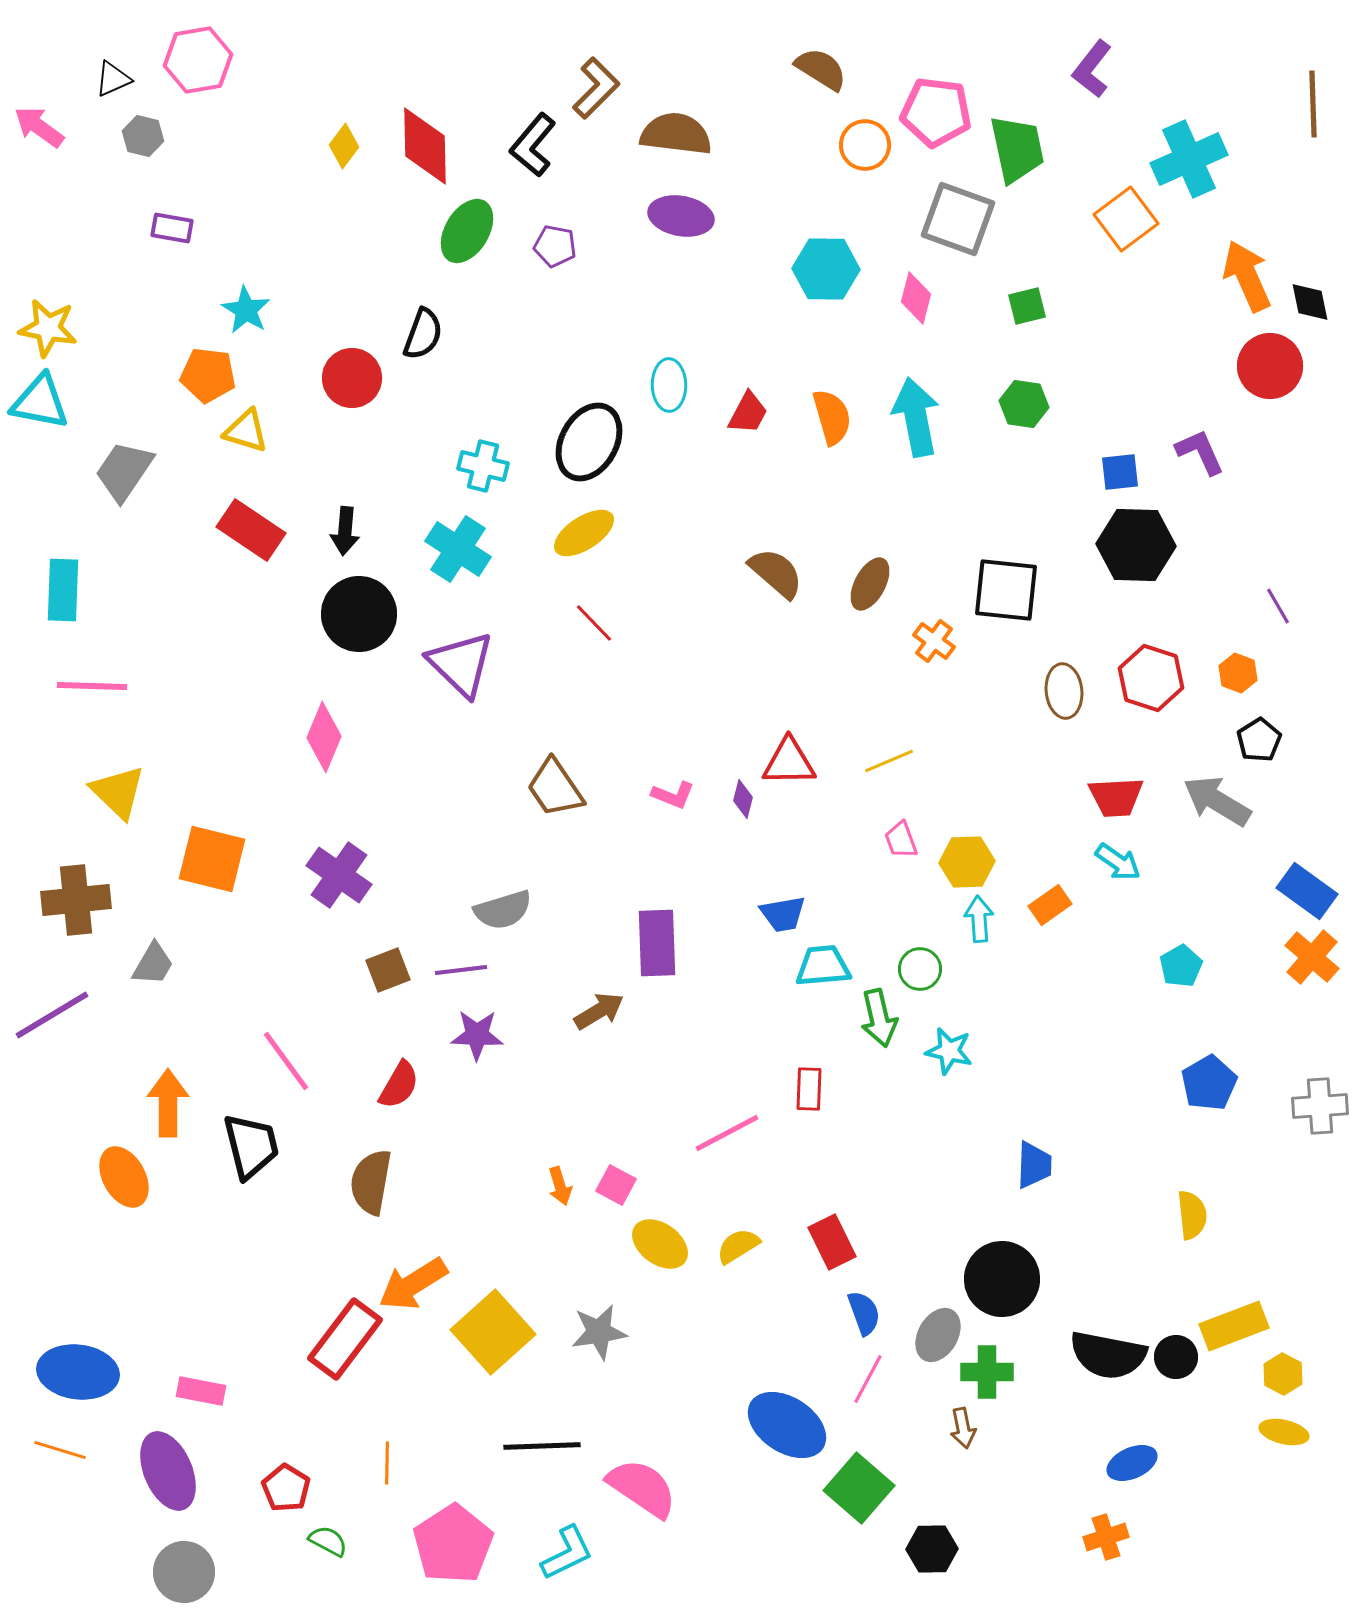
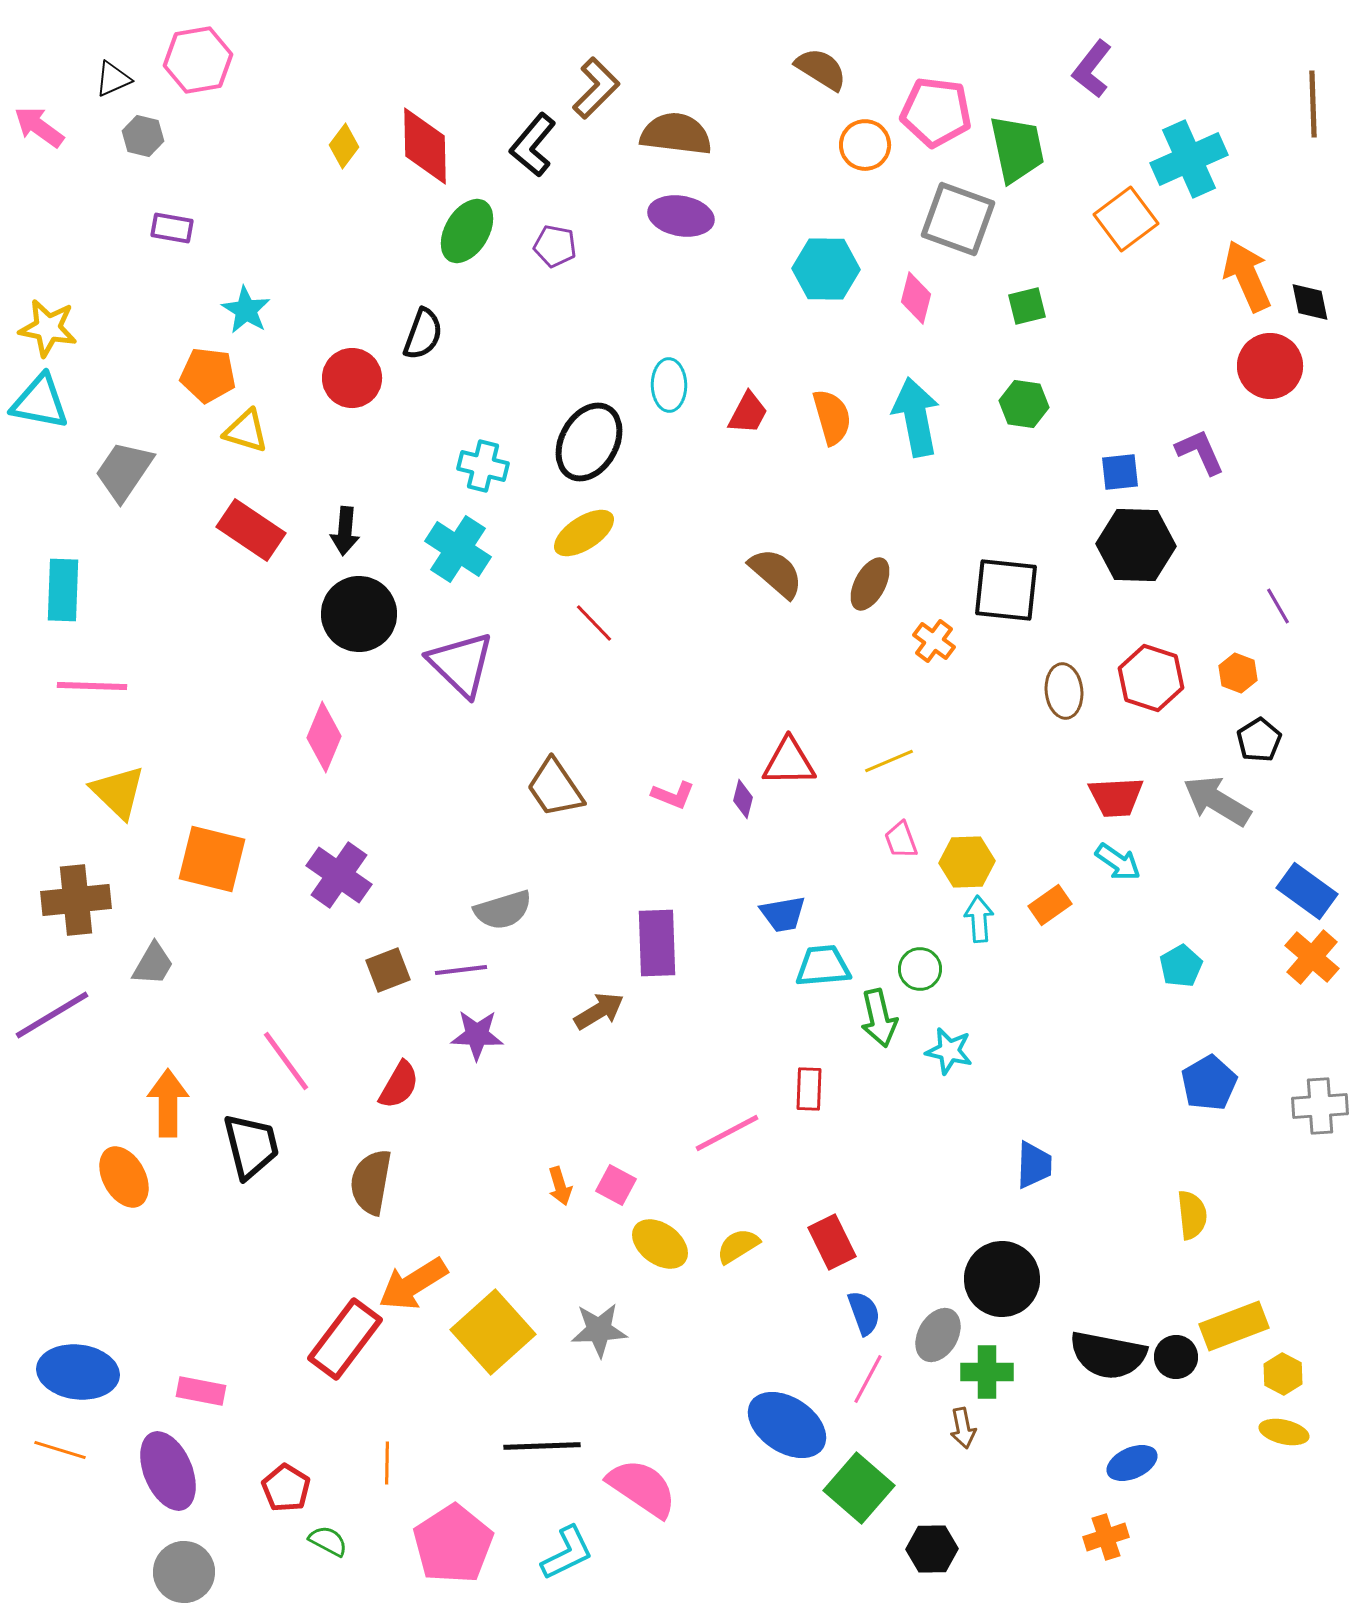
gray star at (599, 1332): moved 2 px up; rotated 6 degrees clockwise
